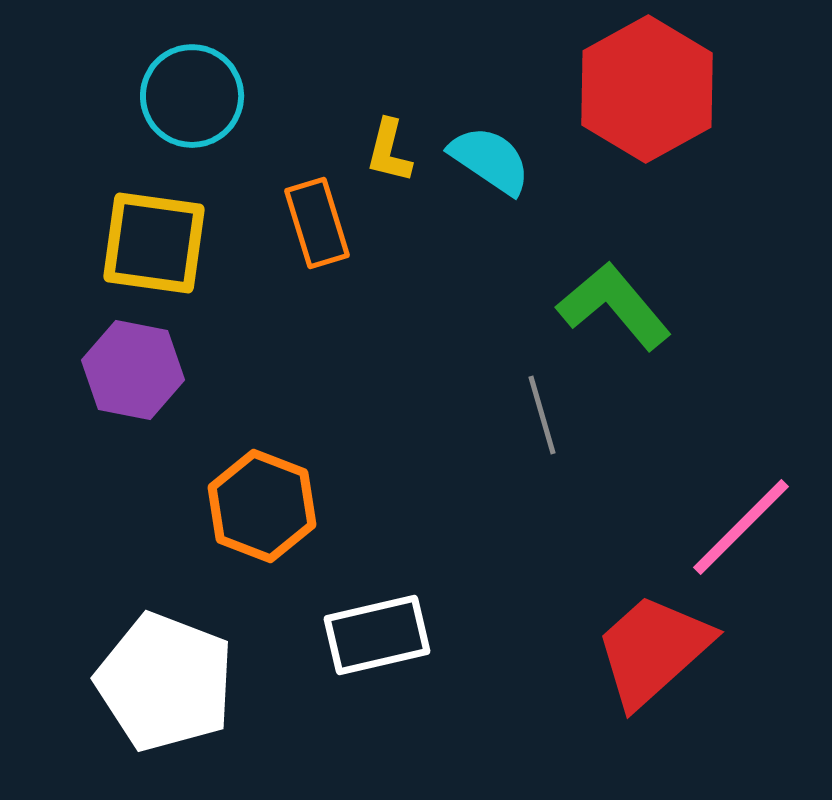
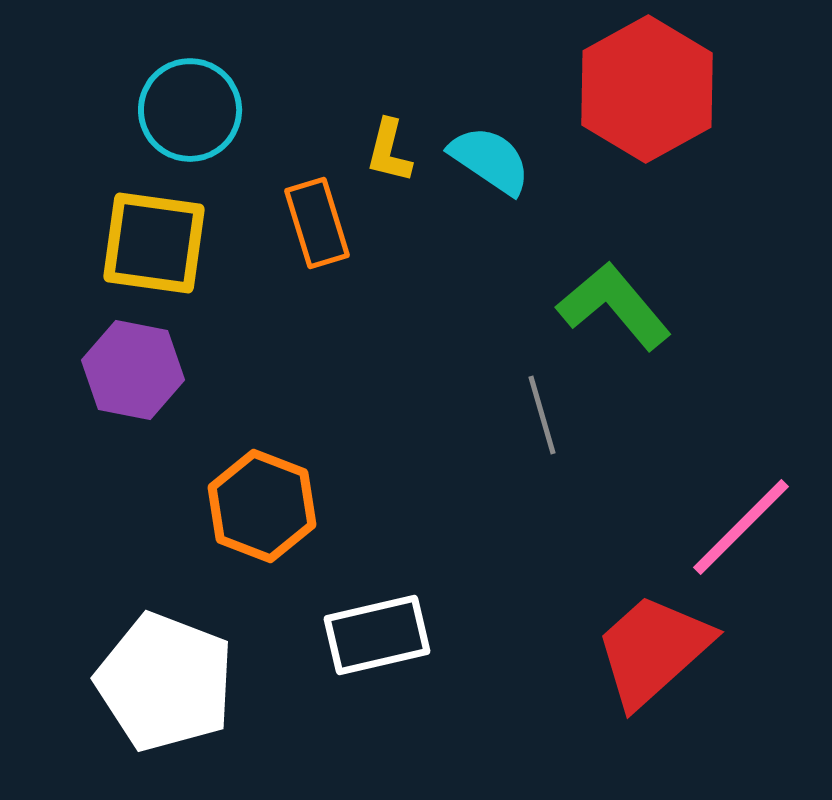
cyan circle: moved 2 px left, 14 px down
